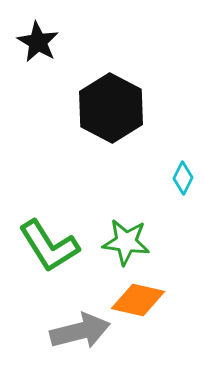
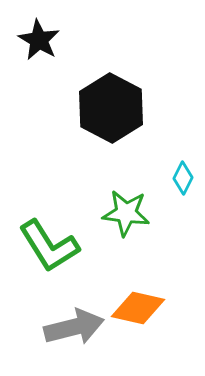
black star: moved 1 px right, 2 px up
green star: moved 29 px up
orange diamond: moved 8 px down
gray arrow: moved 6 px left, 4 px up
